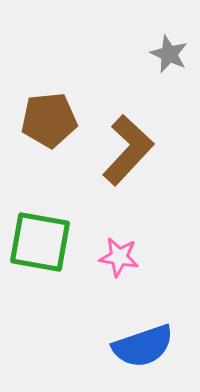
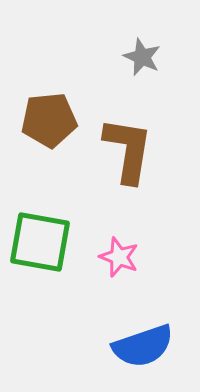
gray star: moved 27 px left, 3 px down
brown L-shape: rotated 34 degrees counterclockwise
pink star: rotated 12 degrees clockwise
